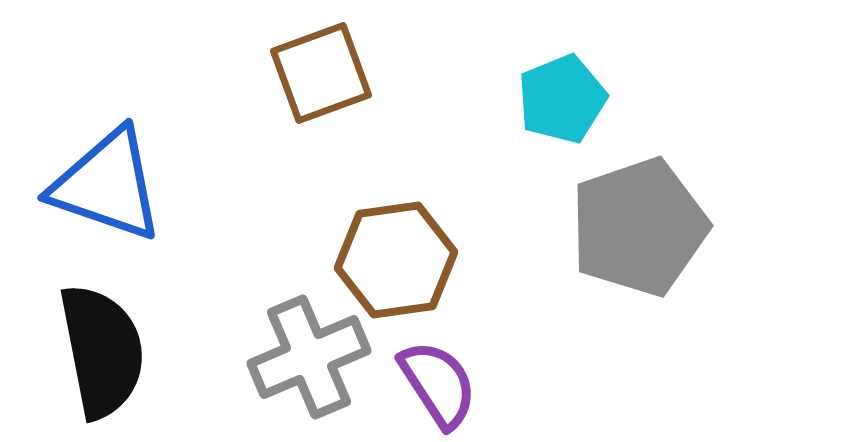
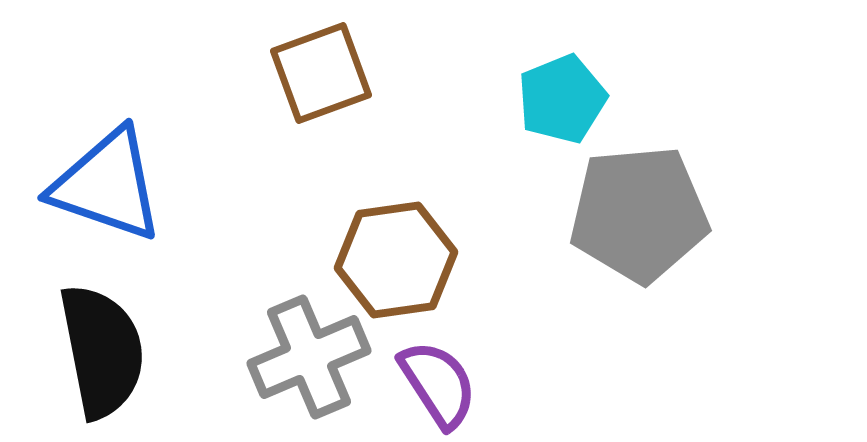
gray pentagon: moved 13 px up; rotated 14 degrees clockwise
